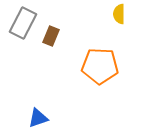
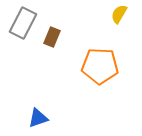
yellow semicircle: rotated 30 degrees clockwise
brown rectangle: moved 1 px right, 1 px down
